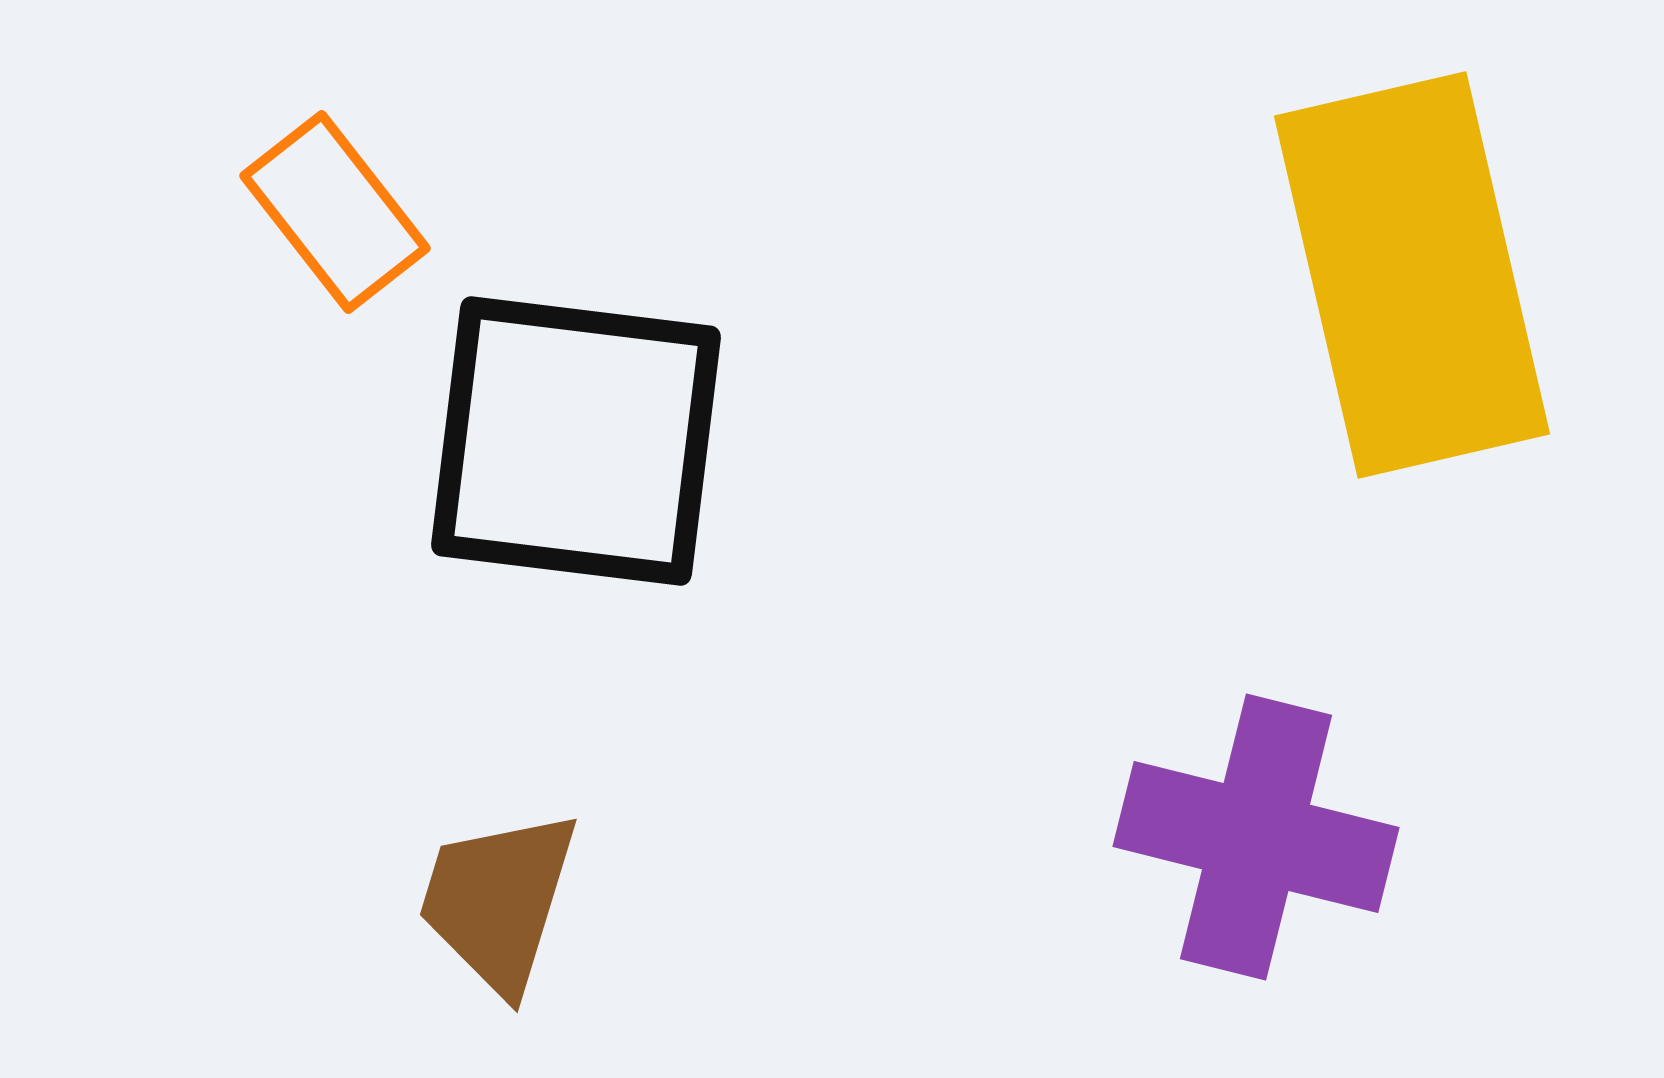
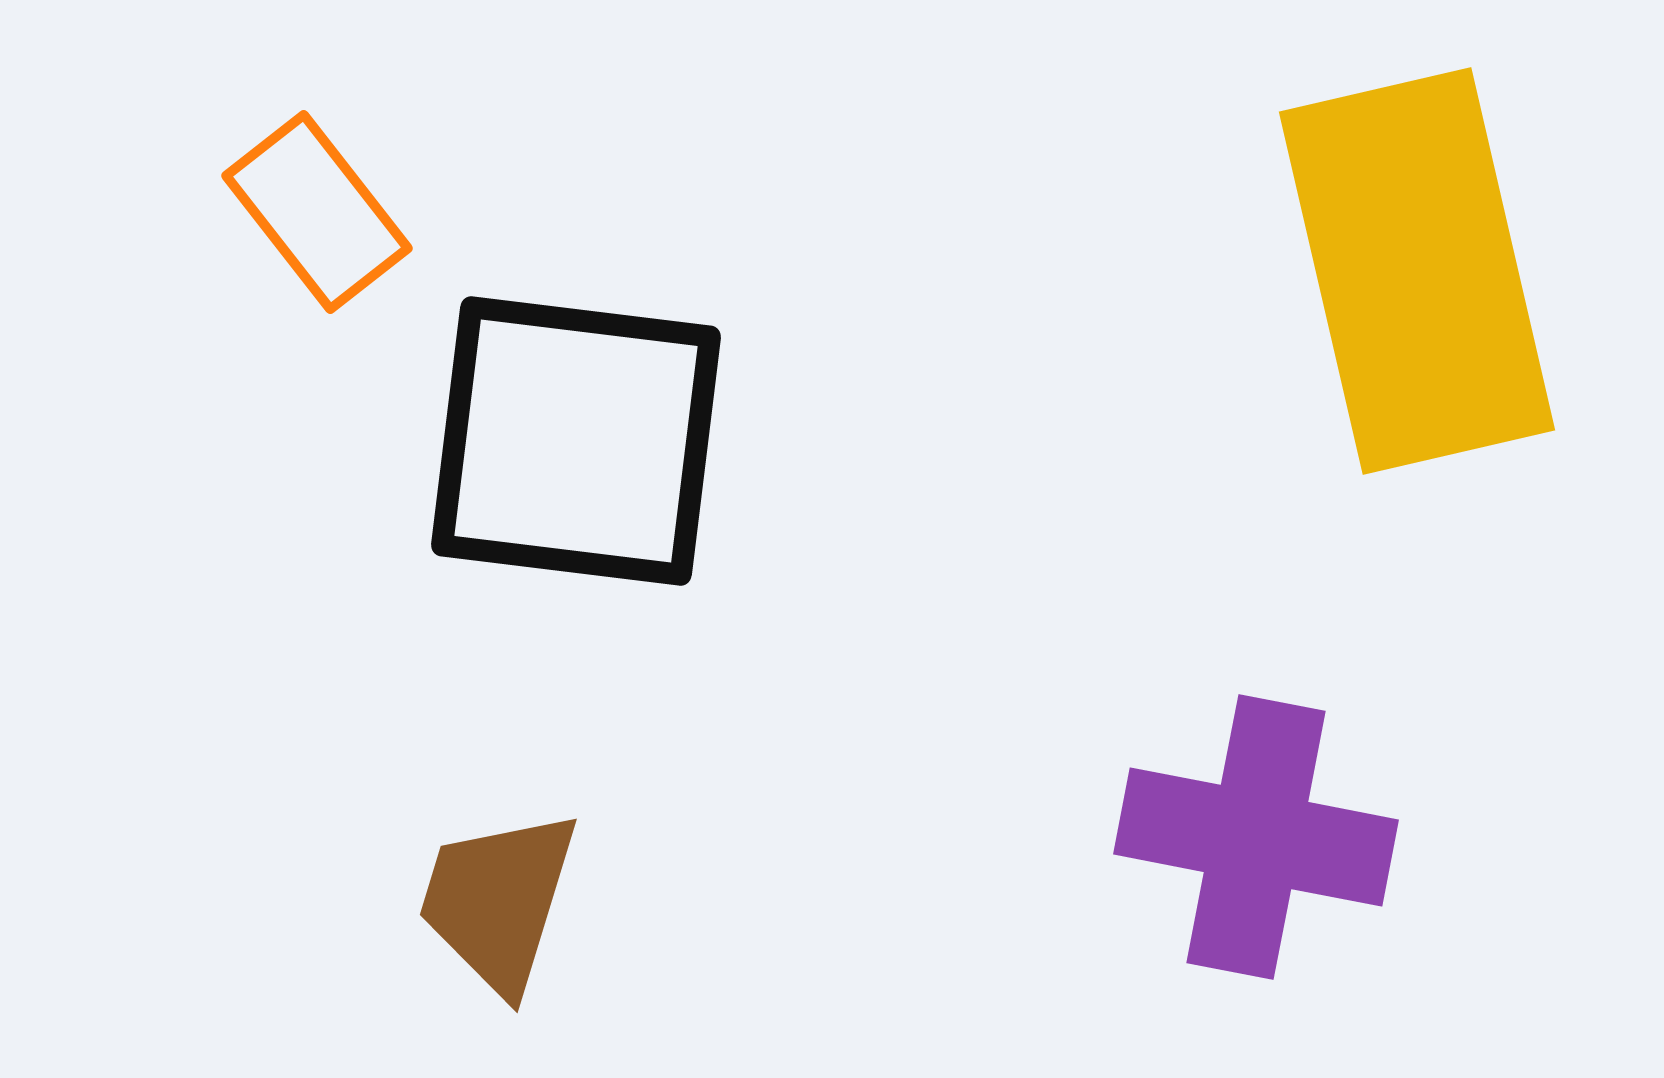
orange rectangle: moved 18 px left
yellow rectangle: moved 5 px right, 4 px up
purple cross: rotated 3 degrees counterclockwise
